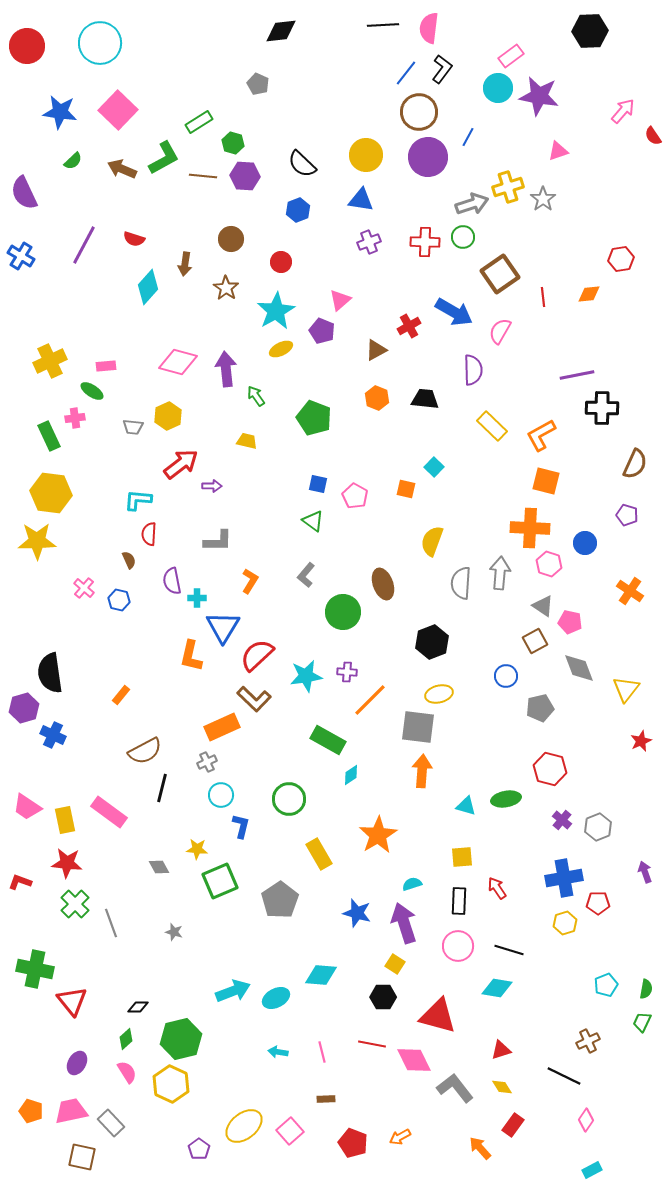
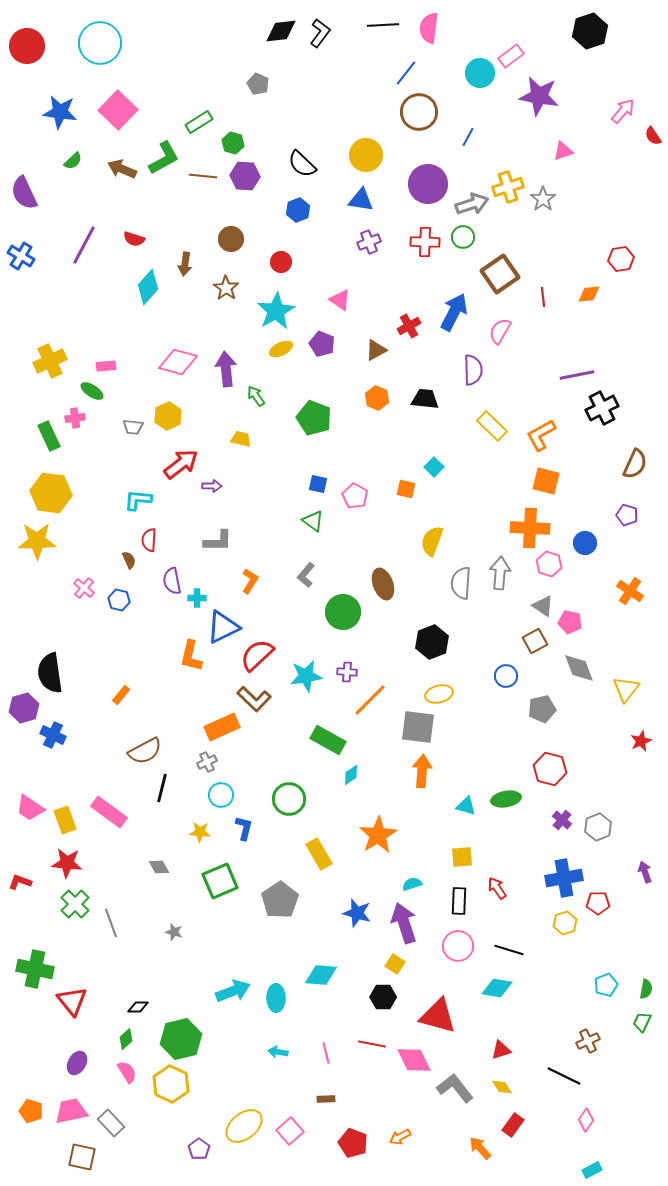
black hexagon at (590, 31): rotated 16 degrees counterclockwise
black L-shape at (442, 69): moved 122 px left, 36 px up
cyan circle at (498, 88): moved 18 px left, 15 px up
pink triangle at (558, 151): moved 5 px right
purple circle at (428, 157): moved 27 px down
pink triangle at (340, 300): rotated 45 degrees counterclockwise
blue arrow at (454, 312): rotated 93 degrees counterclockwise
purple pentagon at (322, 331): moved 13 px down
black cross at (602, 408): rotated 28 degrees counterclockwise
yellow trapezoid at (247, 441): moved 6 px left, 2 px up
red semicircle at (149, 534): moved 6 px down
blue triangle at (223, 627): rotated 33 degrees clockwise
gray pentagon at (540, 708): moved 2 px right, 1 px down
pink trapezoid at (27, 807): moved 3 px right, 1 px down
yellow rectangle at (65, 820): rotated 8 degrees counterclockwise
blue L-shape at (241, 826): moved 3 px right, 2 px down
yellow star at (197, 849): moved 3 px right, 17 px up
cyan ellipse at (276, 998): rotated 64 degrees counterclockwise
pink line at (322, 1052): moved 4 px right, 1 px down
